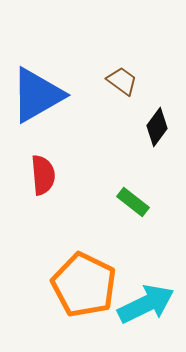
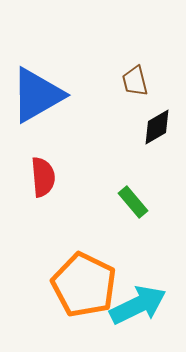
brown trapezoid: moved 13 px right; rotated 140 degrees counterclockwise
black diamond: rotated 24 degrees clockwise
red semicircle: moved 2 px down
green rectangle: rotated 12 degrees clockwise
cyan arrow: moved 8 px left, 1 px down
